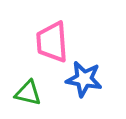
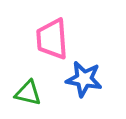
pink trapezoid: moved 3 px up
